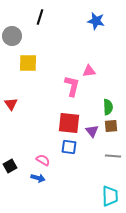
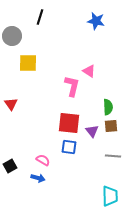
pink triangle: rotated 40 degrees clockwise
